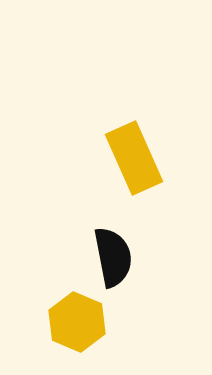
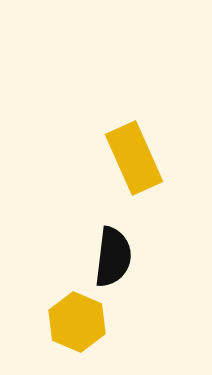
black semicircle: rotated 18 degrees clockwise
